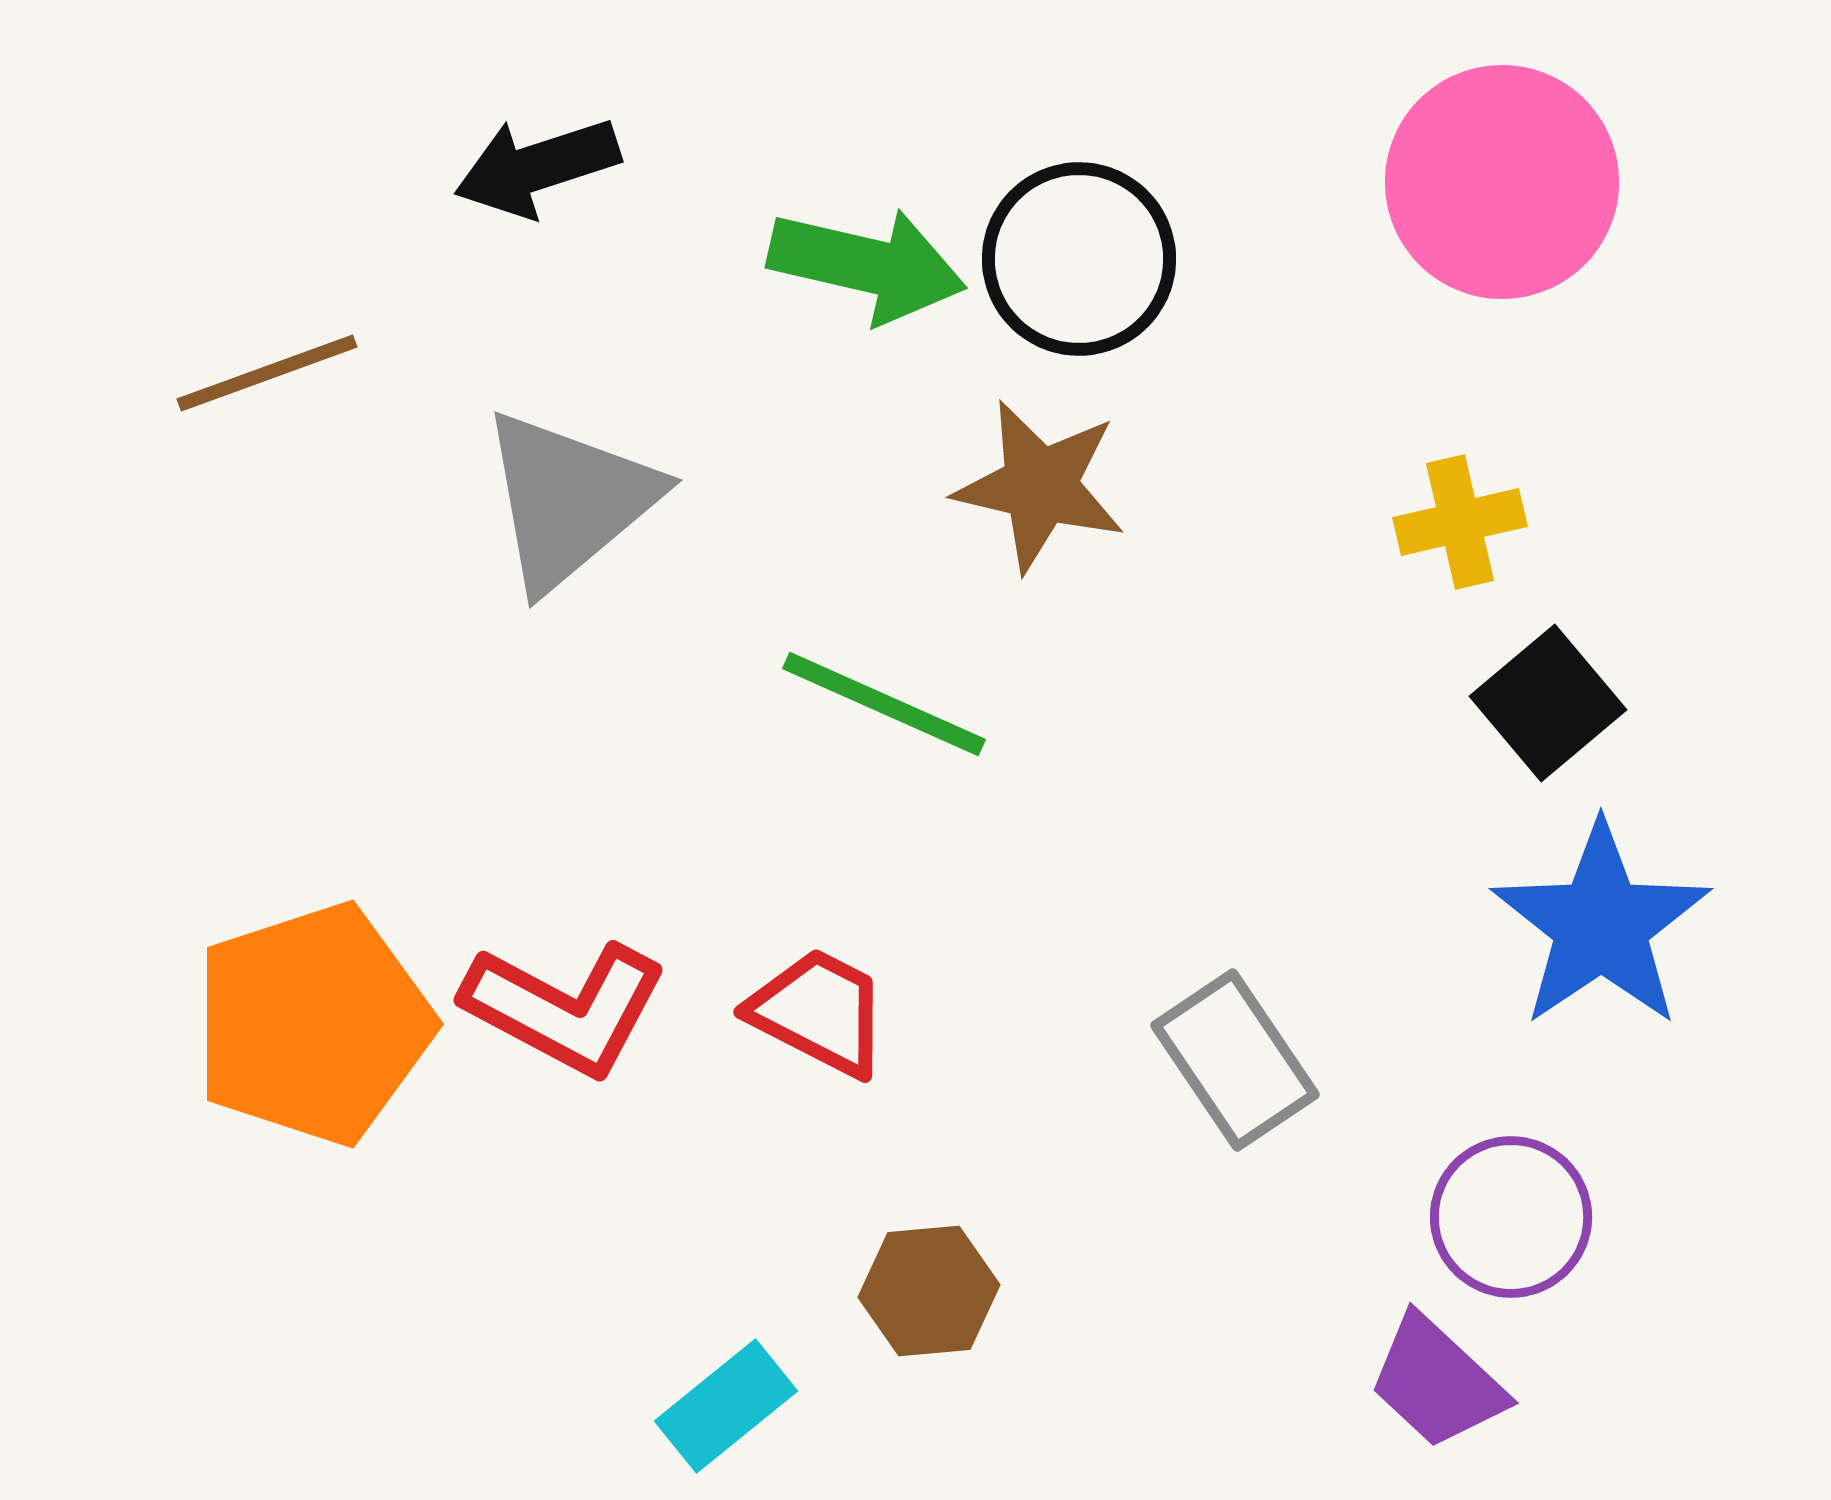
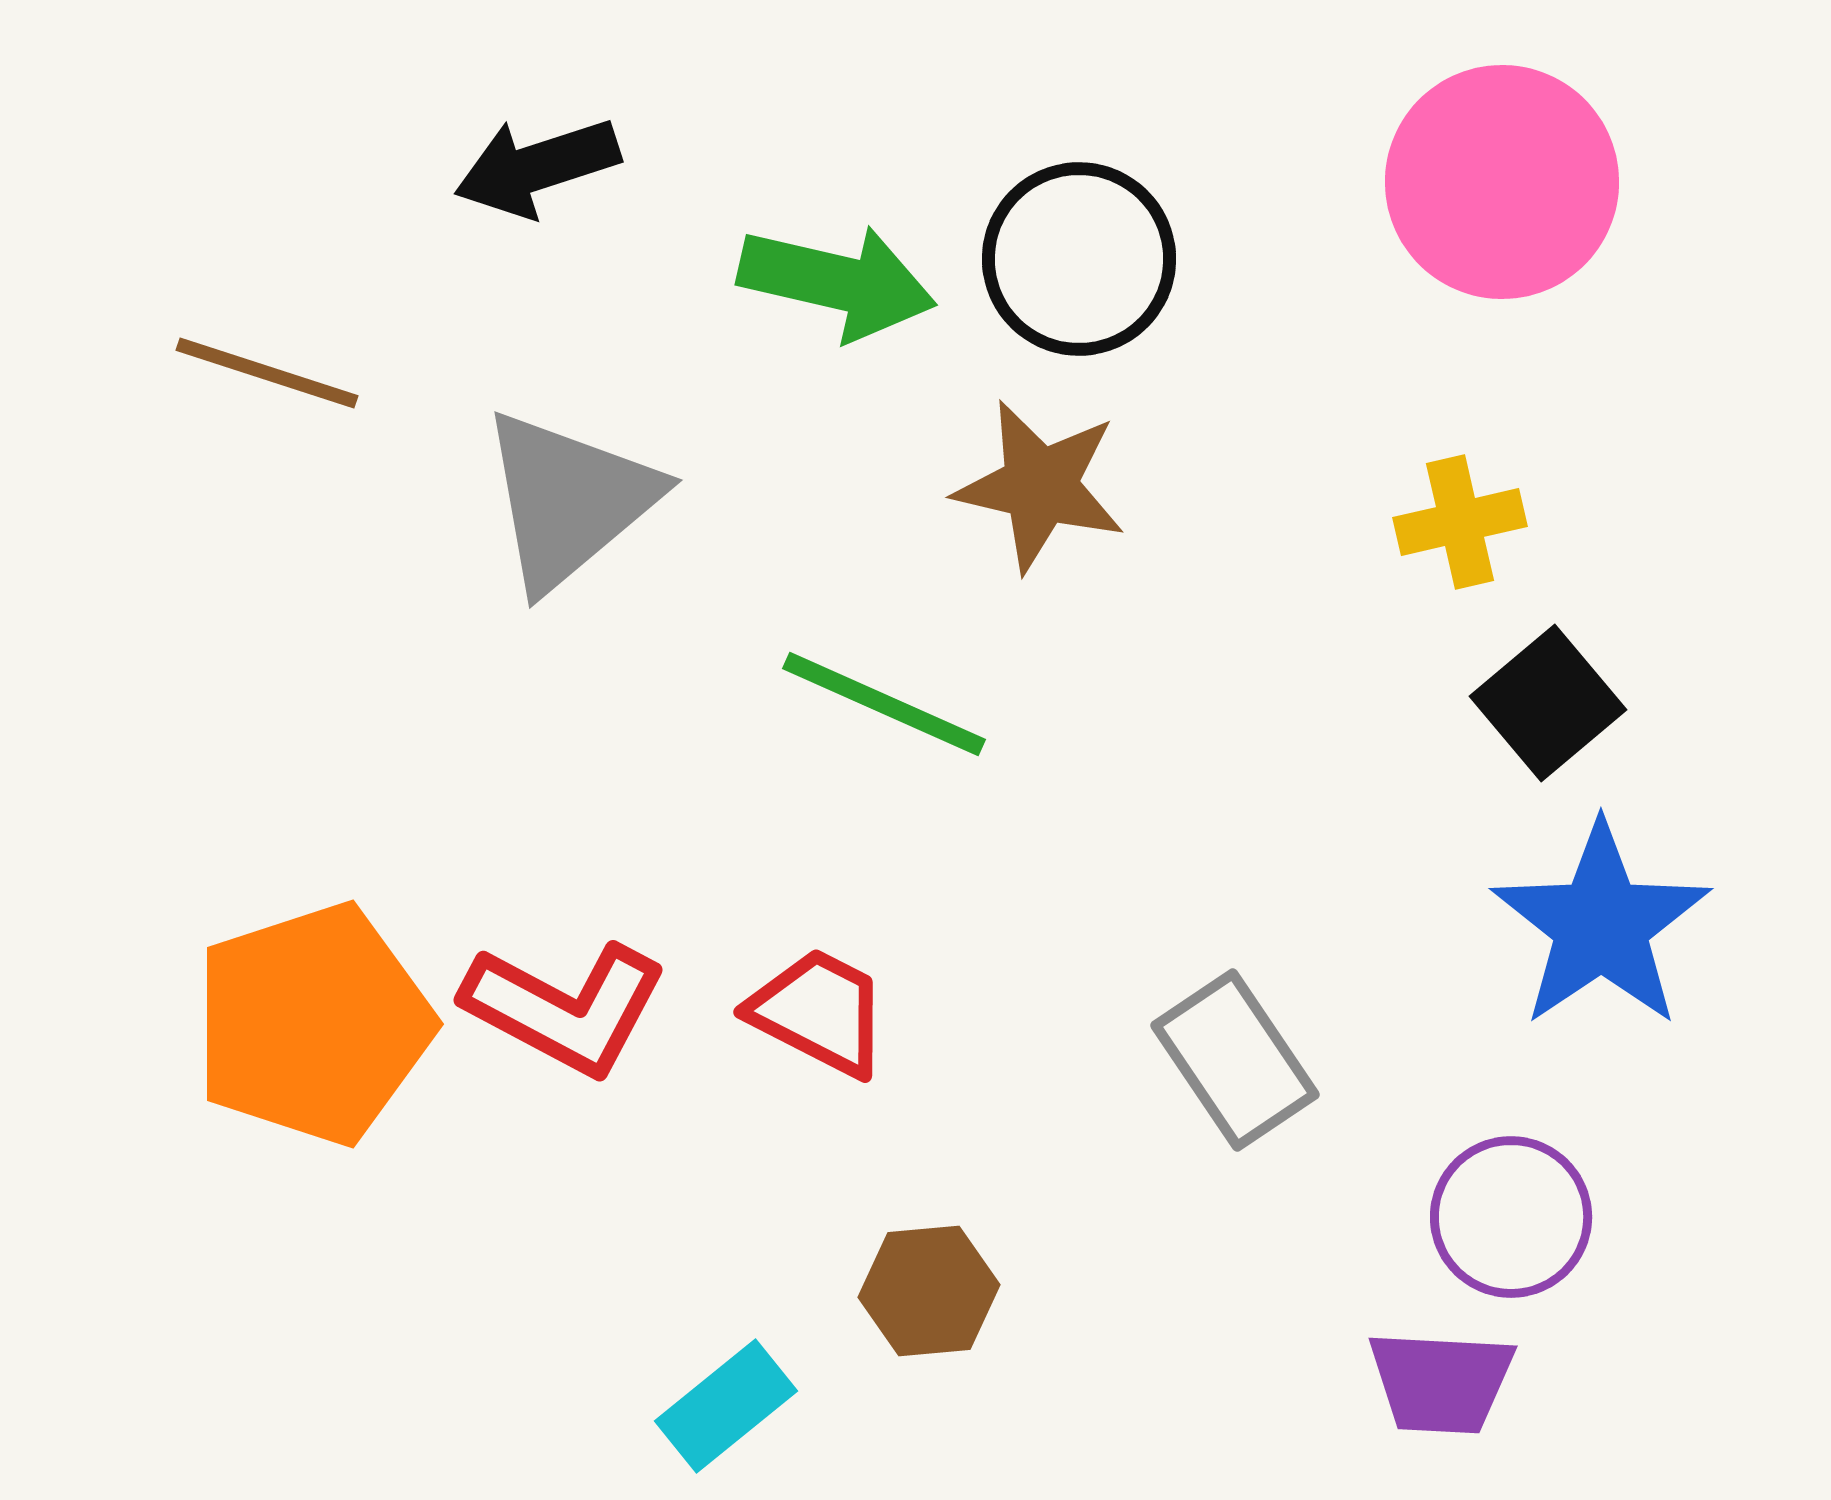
green arrow: moved 30 px left, 17 px down
brown line: rotated 38 degrees clockwise
purple trapezoid: moved 4 px right; rotated 40 degrees counterclockwise
